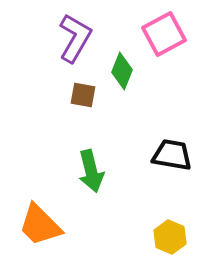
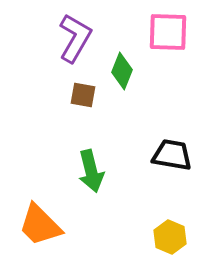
pink square: moved 4 px right, 2 px up; rotated 30 degrees clockwise
